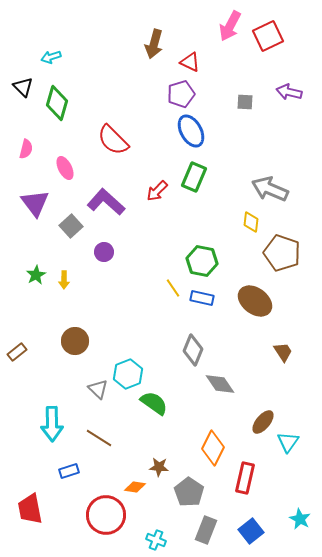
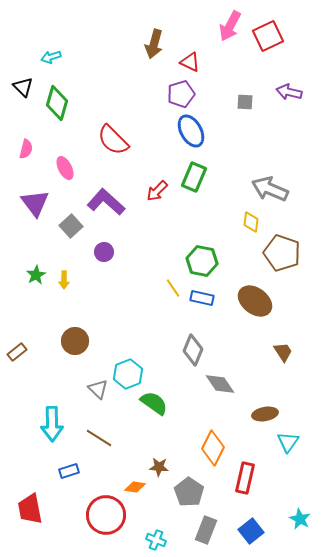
brown ellipse at (263, 422): moved 2 px right, 8 px up; rotated 40 degrees clockwise
